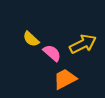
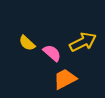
yellow semicircle: moved 4 px left, 4 px down
yellow arrow: moved 2 px up
